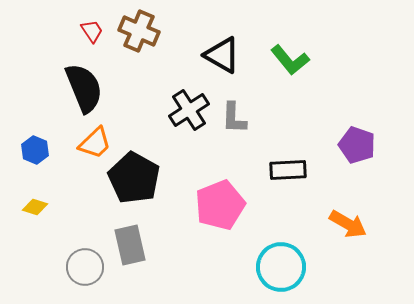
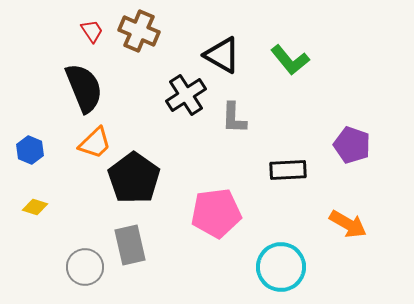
black cross: moved 3 px left, 15 px up
purple pentagon: moved 5 px left
blue hexagon: moved 5 px left
black pentagon: rotated 6 degrees clockwise
pink pentagon: moved 4 px left, 8 px down; rotated 15 degrees clockwise
